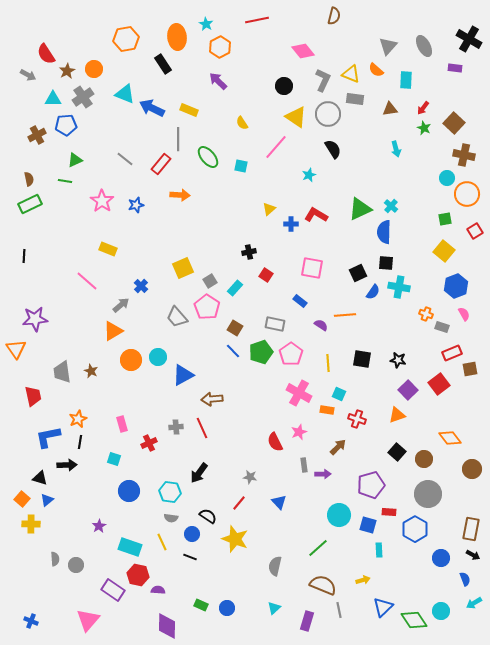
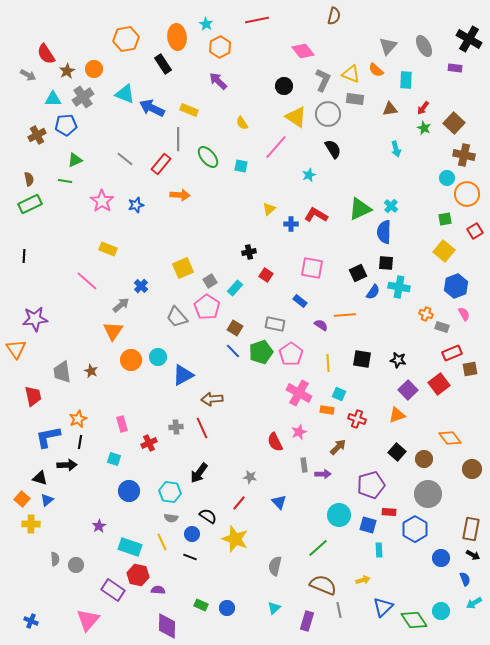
orange triangle at (113, 331): rotated 25 degrees counterclockwise
